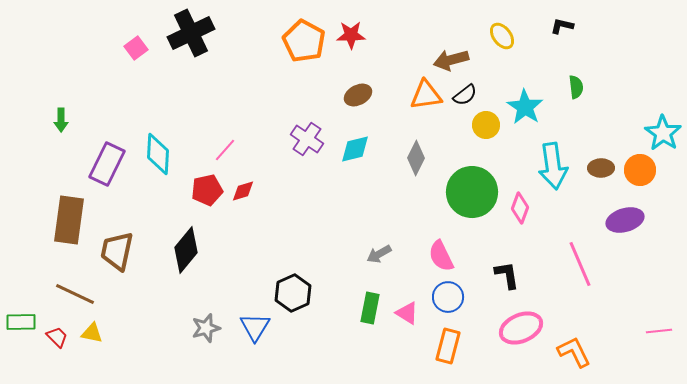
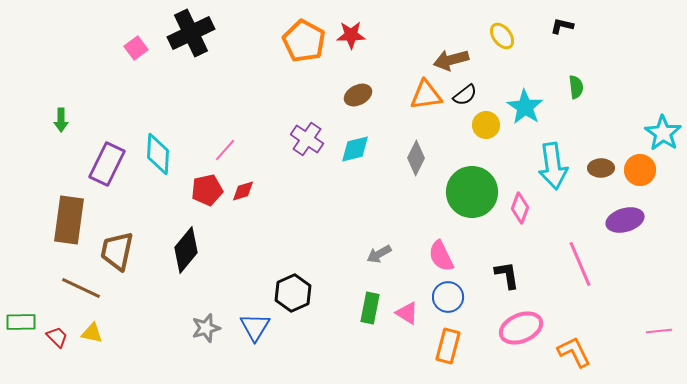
brown line at (75, 294): moved 6 px right, 6 px up
